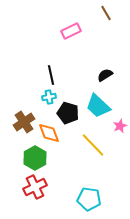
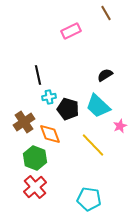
black line: moved 13 px left
black pentagon: moved 4 px up
orange diamond: moved 1 px right, 1 px down
green hexagon: rotated 10 degrees counterclockwise
red cross: rotated 15 degrees counterclockwise
